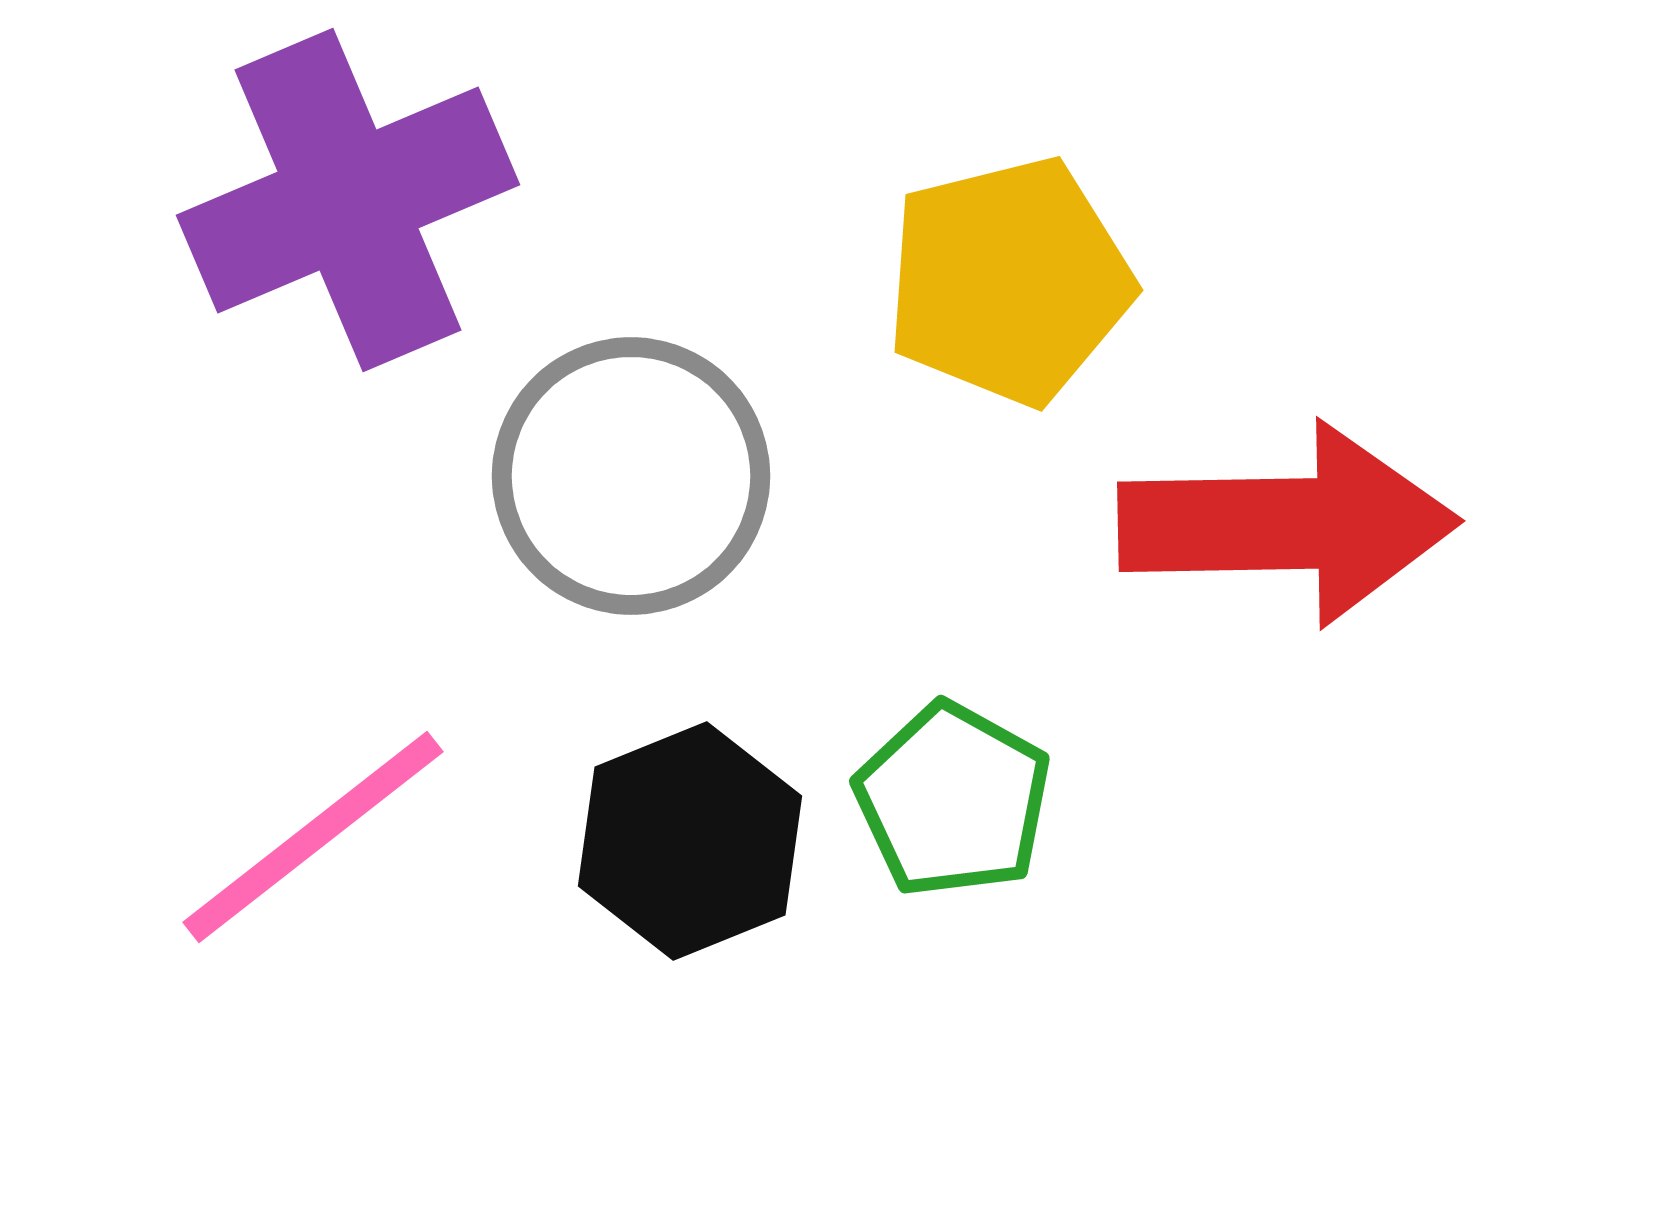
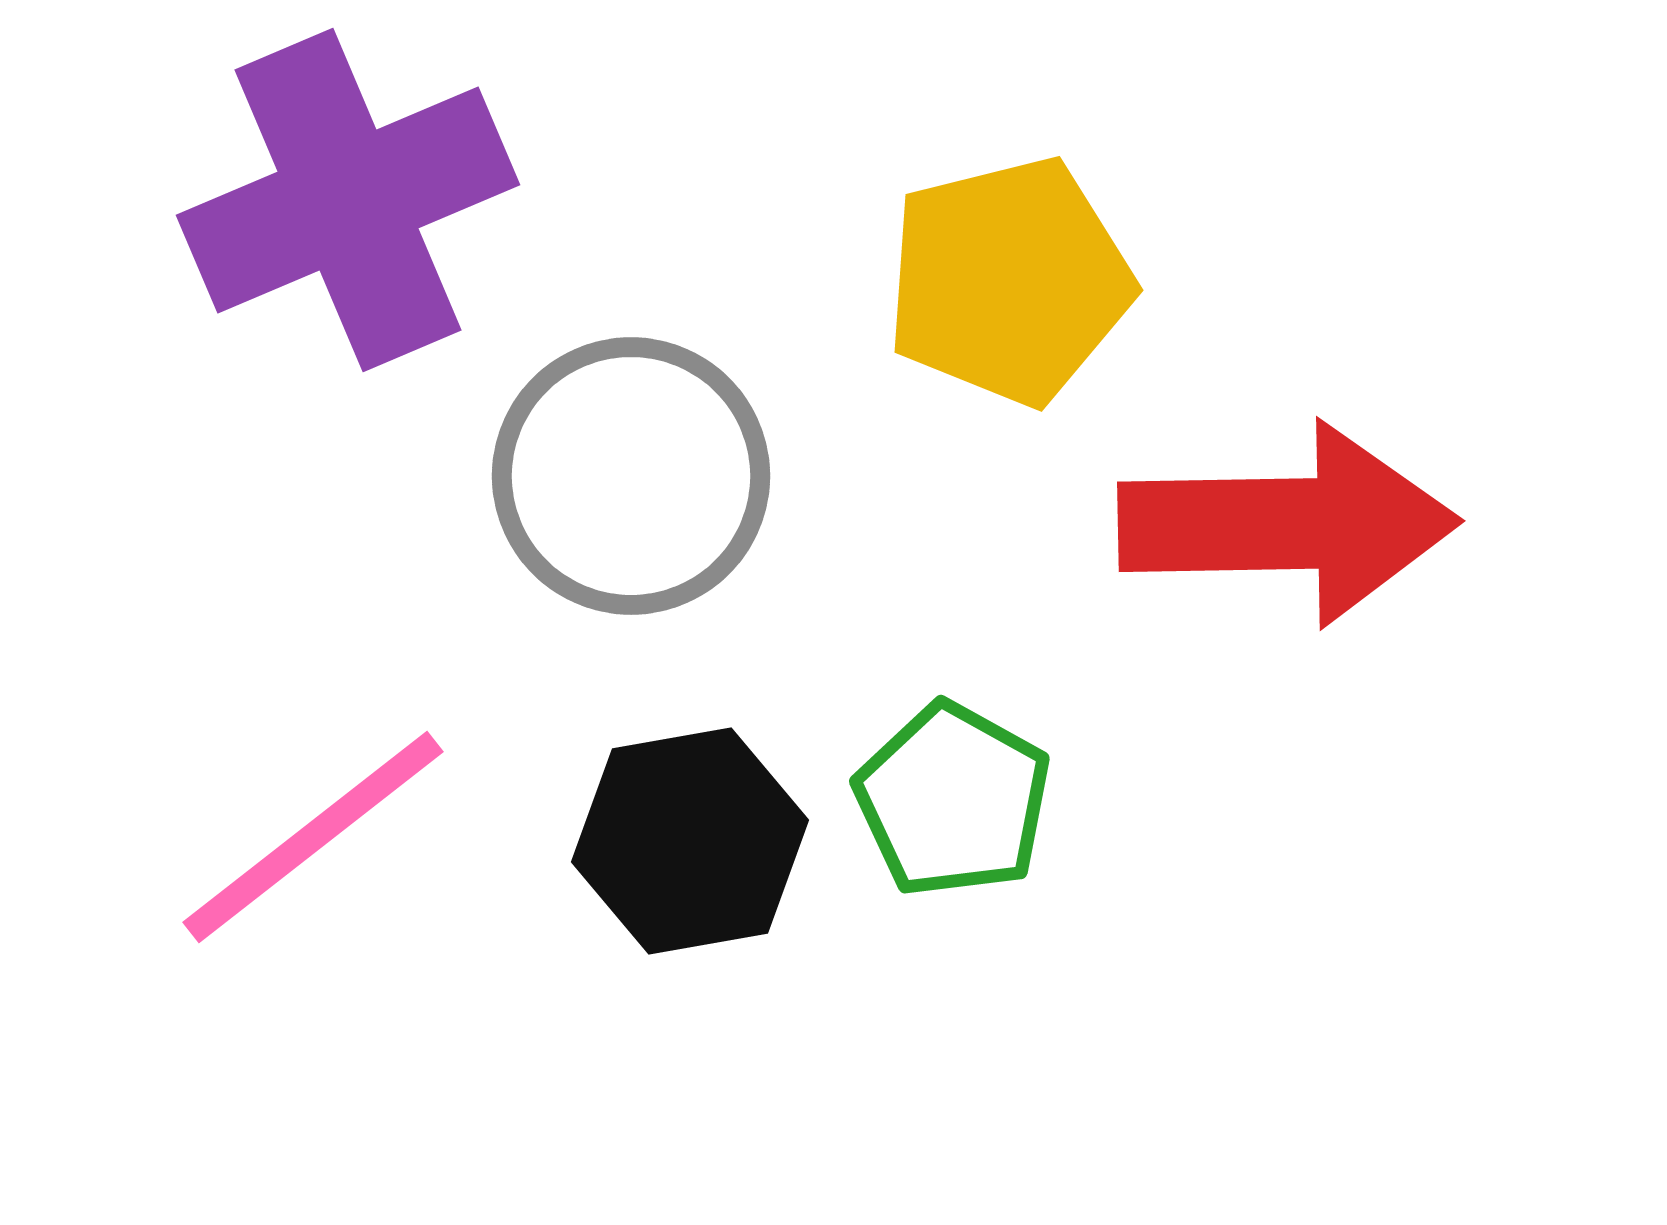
black hexagon: rotated 12 degrees clockwise
